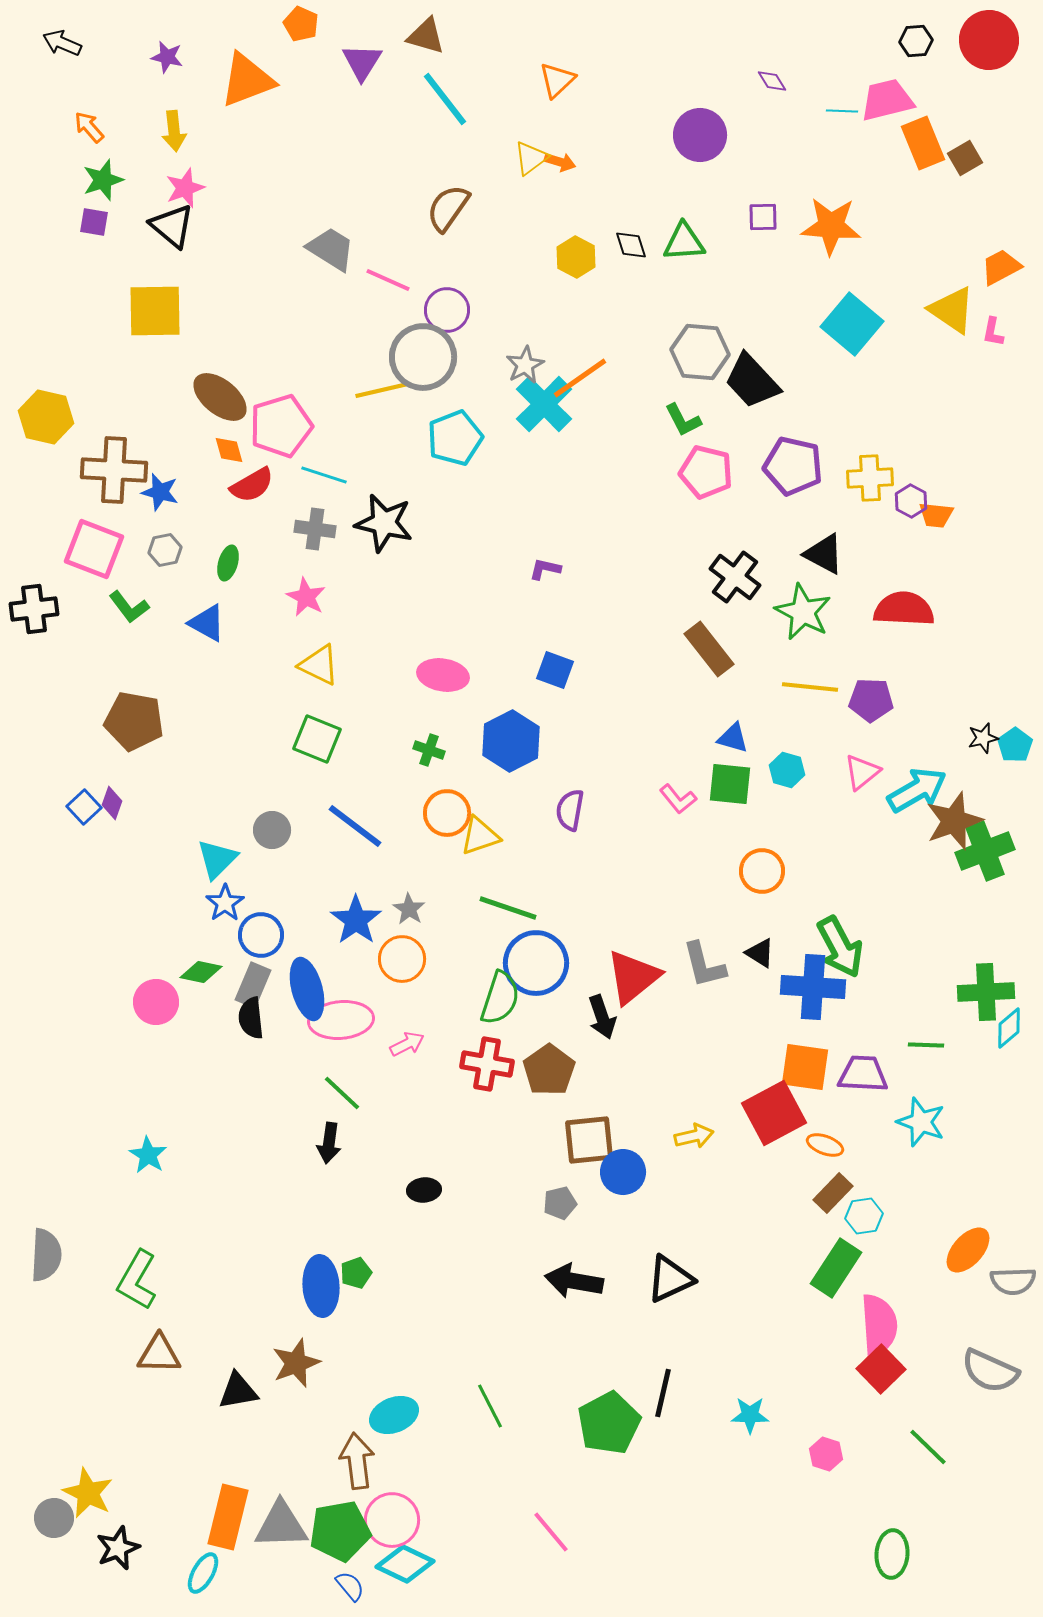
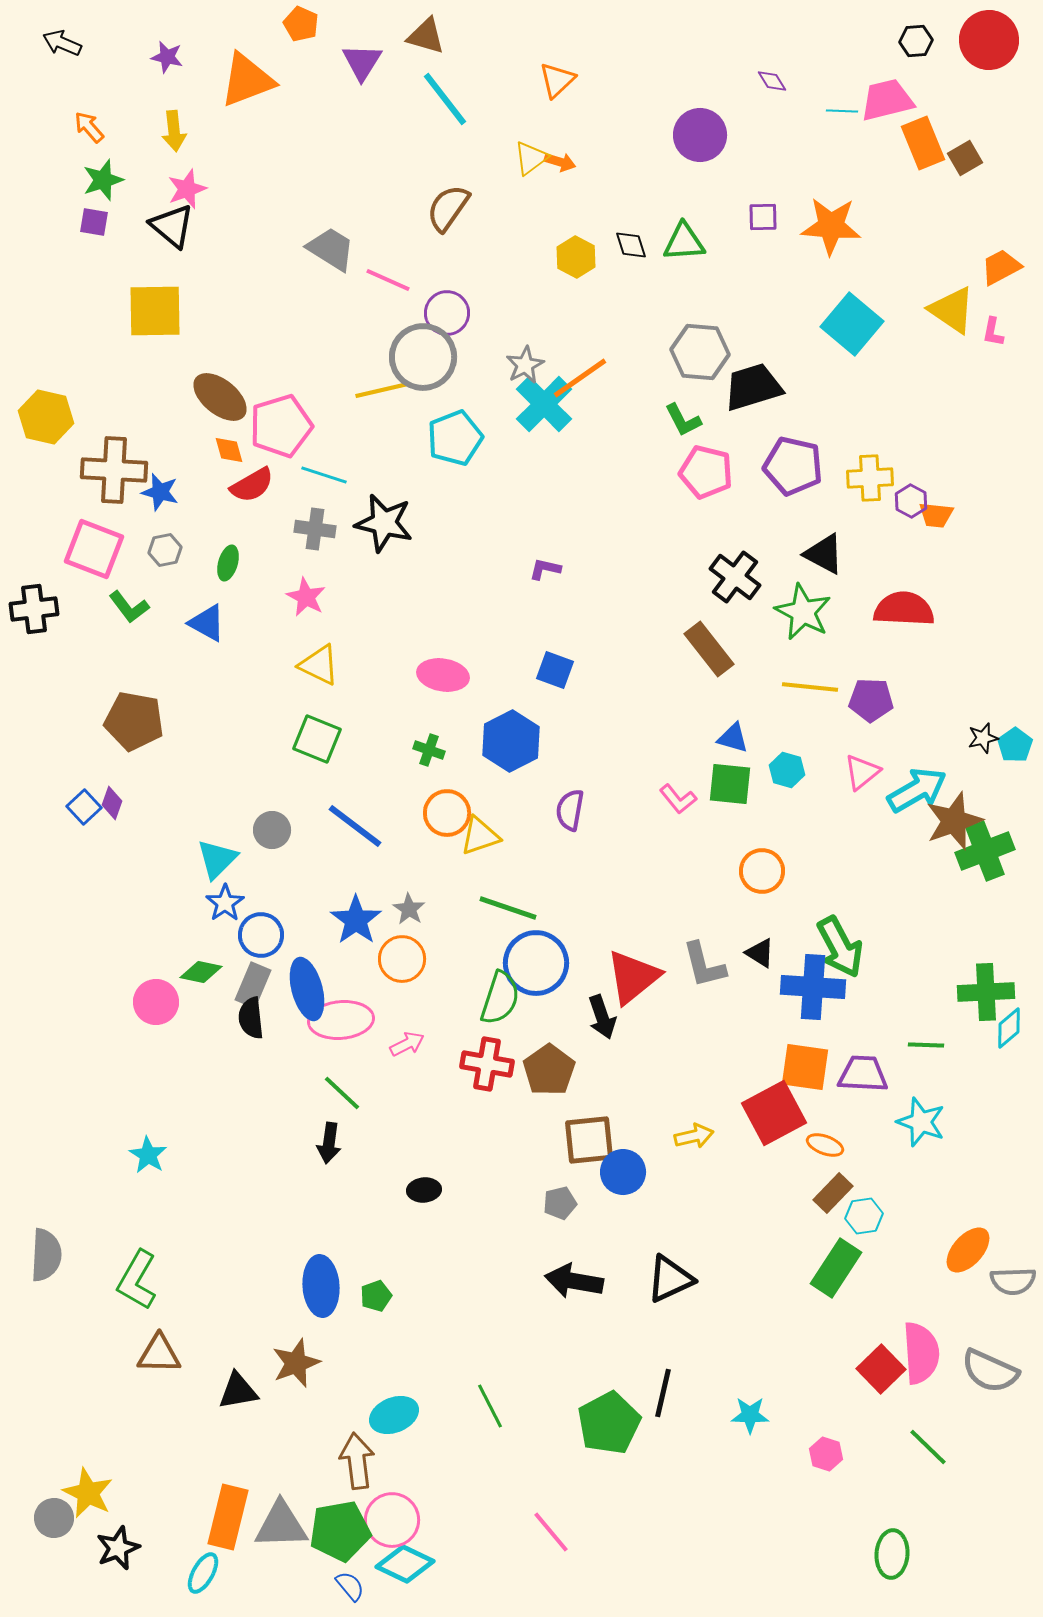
pink star at (185, 188): moved 2 px right, 1 px down
purple circle at (447, 310): moved 3 px down
black trapezoid at (752, 381): moved 1 px right, 6 px down; rotated 116 degrees clockwise
green pentagon at (356, 1273): moved 20 px right, 23 px down
pink semicircle at (879, 1325): moved 42 px right, 28 px down
